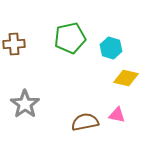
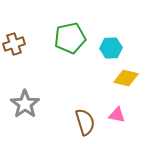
brown cross: rotated 15 degrees counterclockwise
cyan hexagon: rotated 20 degrees counterclockwise
brown semicircle: rotated 84 degrees clockwise
